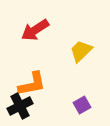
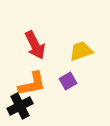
red arrow: moved 15 px down; rotated 84 degrees counterclockwise
yellow trapezoid: rotated 25 degrees clockwise
purple square: moved 14 px left, 24 px up
